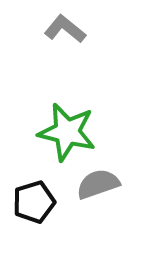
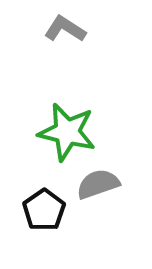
gray L-shape: rotated 6 degrees counterclockwise
black pentagon: moved 10 px right, 8 px down; rotated 18 degrees counterclockwise
